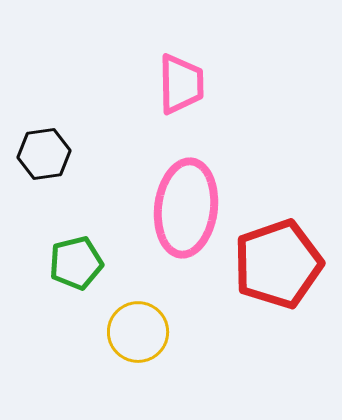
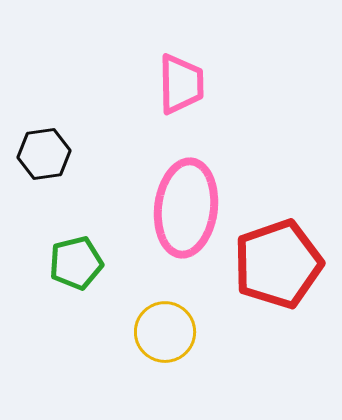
yellow circle: moved 27 px right
